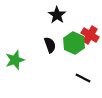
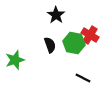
black star: moved 1 px left
green hexagon: rotated 15 degrees counterclockwise
